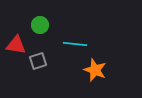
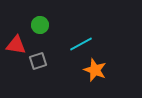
cyan line: moved 6 px right; rotated 35 degrees counterclockwise
